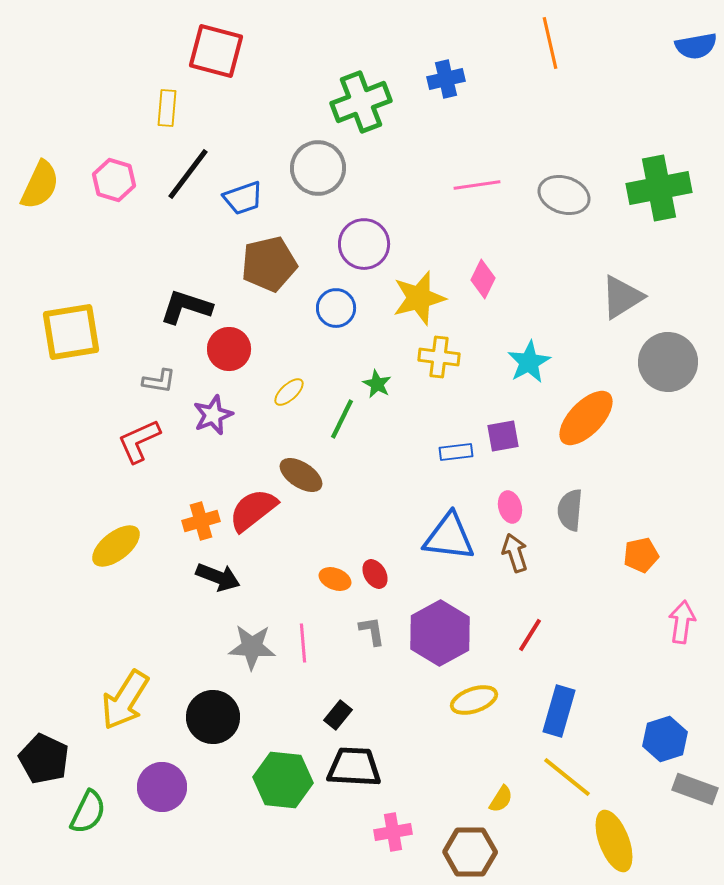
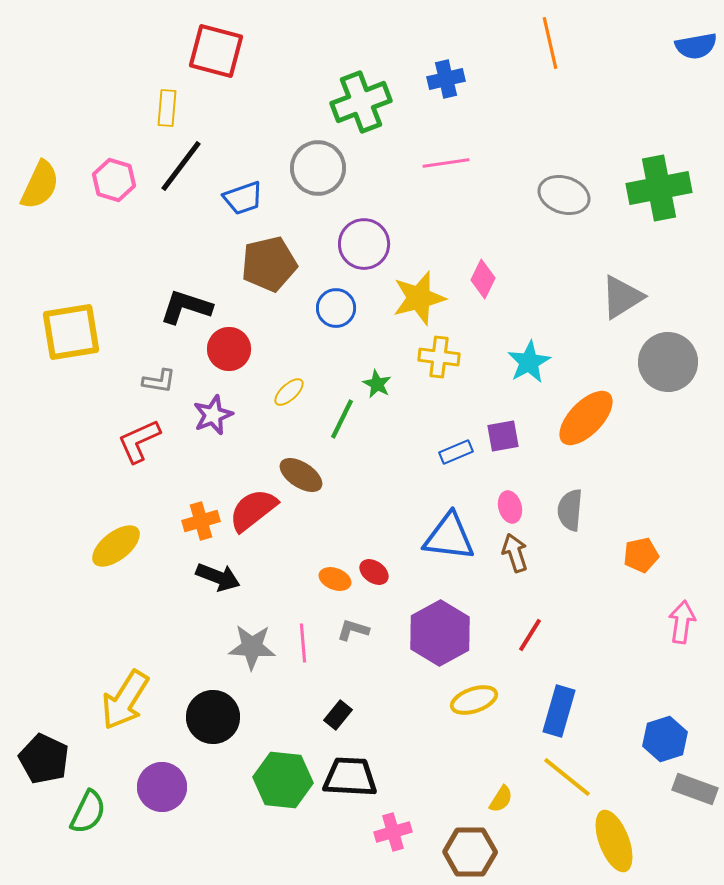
black line at (188, 174): moved 7 px left, 8 px up
pink line at (477, 185): moved 31 px left, 22 px up
blue rectangle at (456, 452): rotated 16 degrees counterclockwise
red ellipse at (375, 574): moved 1 px left, 2 px up; rotated 24 degrees counterclockwise
gray L-shape at (372, 631): moved 19 px left, 1 px up; rotated 64 degrees counterclockwise
black trapezoid at (354, 767): moved 4 px left, 10 px down
pink cross at (393, 832): rotated 6 degrees counterclockwise
